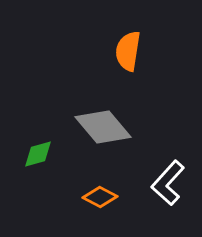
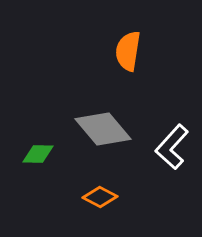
gray diamond: moved 2 px down
green diamond: rotated 16 degrees clockwise
white L-shape: moved 4 px right, 36 px up
